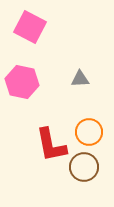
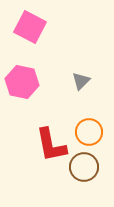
gray triangle: moved 1 px right, 2 px down; rotated 42 degrees counterclockwise
